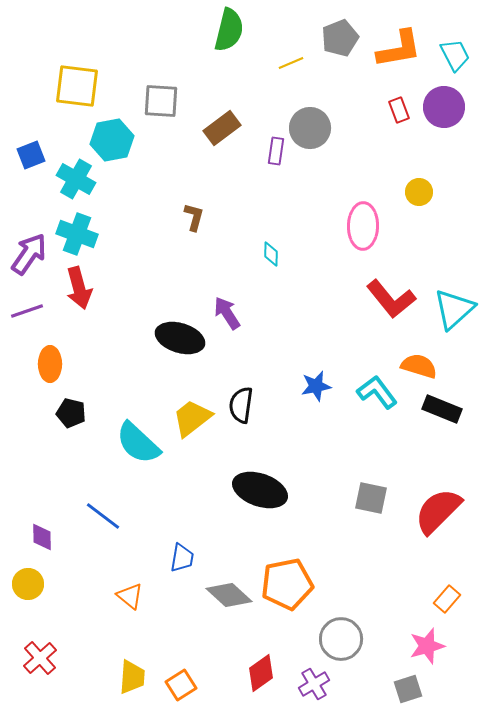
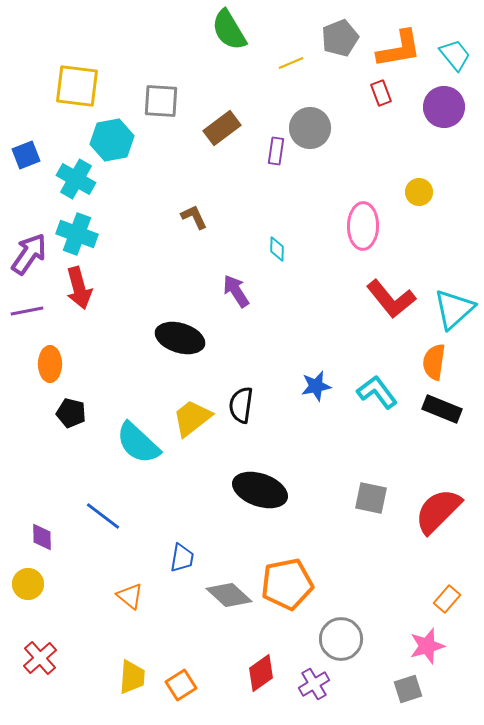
green semicircle at (229, 30): rotated 135 degrees clockwise
cyan trapezoid at (455, 55): rotated 12 degrees counterclockwise
red rectangle at (399, 110): moved 18 px left, 17 px up
blue square at (31, 155): moved 5 px left
brown L-shape at (194, 217): rotated 40 degrees counterclockwise
cyan diamond at (271, 254): moved 6 px right, 5 px up
purple line at (27, 311): rotated 8 degrees clockwise
purple arrow at (227, 313): moved 9 px right, 22 px up
orange semicircle at (419, 366): moved 15 px right, 4 px up; rotated 99 degrees counterclockwise
